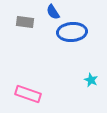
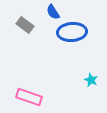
gray rectangle: moved 3 px down; rotated 30 degrees clockwise
pink rectangle: moved 1 px right, 3 px down
